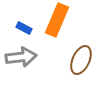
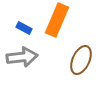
gray arrow: moved 1 px right
